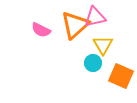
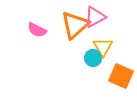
pink triangle: rotated 15 degrees counterclockwise
pink semicircle: moved 4 px left
yellow triangle: moved 2 px down
cyan circle: moved 5 px up
